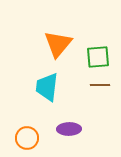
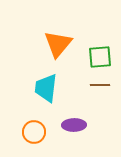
green square: moved 2 px right
cyan trapezoid: moved 1 px left, 1 px down
purple ellipse: moved 5 px right, 4 px up
orange circle: moved 7 px right, 6 px up
